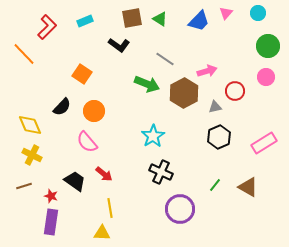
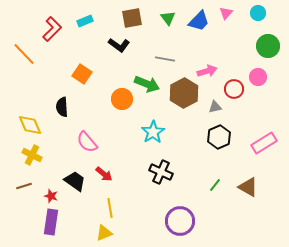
green triangle: moved 8 px right, 1 px up; rotated 21 degrees clockwise
red L-shape: moved 5 px right, 2 px down
gray line: rotated 24 degrees counterclockwise
pink circle: moved 8 px left
red circle: moved 1 px left, 2 px up
black semicircle: rotated 132 degrees clockwise
orange circle: moved 28 px right, 12 px up
cyan star: moved 4 px up
purple circle: moved 12 px down
yellow triangle: moved 2 px right; rotated 24 degrees counterclockwise
